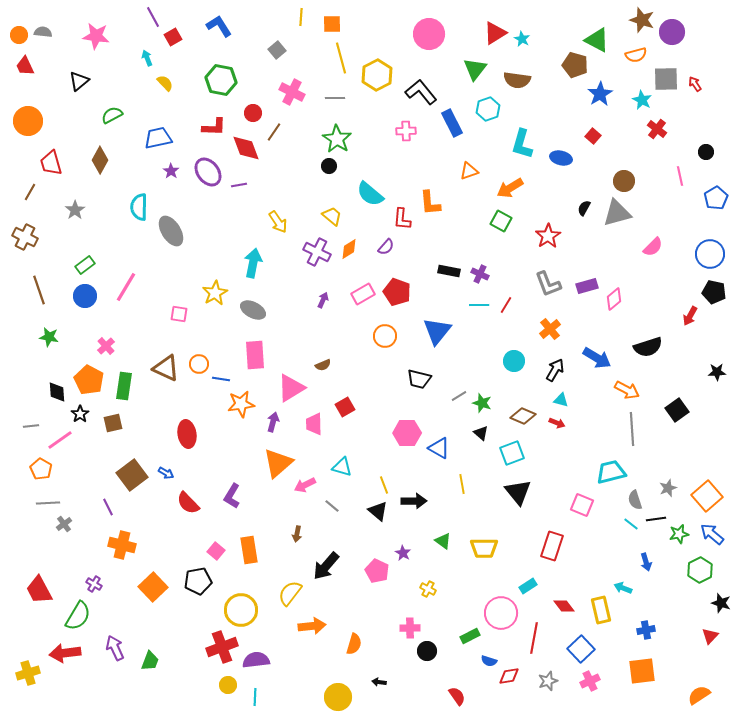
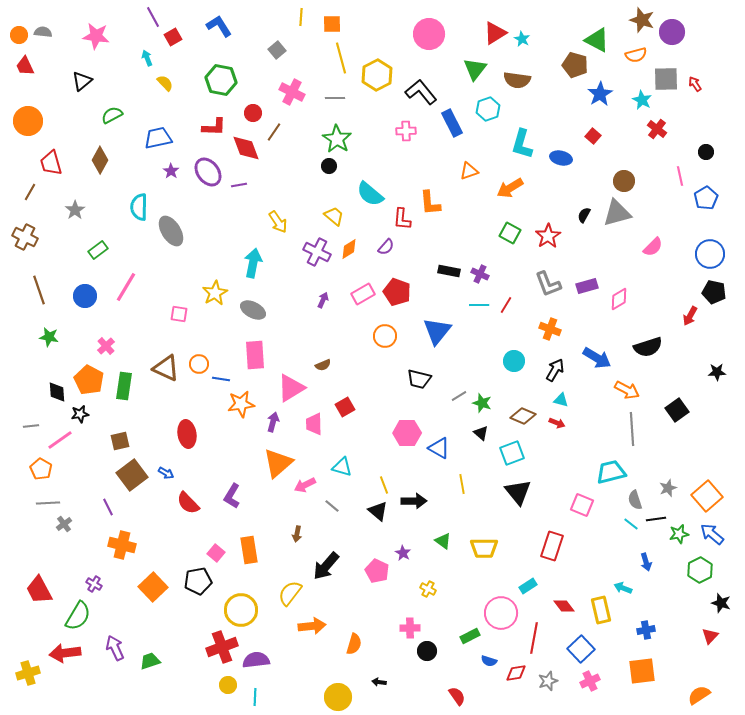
black triangle at (79, 81): moved 3 px right
blue pentagon at (716, 198): moved 10 px left
black semicircle at (584, 208): moved 7 px down
yellow trapezoid at (332, 216): moved 2 px right
green square at (501, 221): moved 9 px right, 12 px down
green rectangle at (85, 265): moved 13 px right, 15 px up
pink diamond at (614, 299): moved 5 px right; rotated 10 degrees clockwise
orange cross at (550, 329): rotated 30 degrees counterclockwise
black star at (80, 414): rotated 24 degrees clockwise
brown square at (113, 423): moved 7 px right, 18 px down
pink square at (216, 551): moved 2 px down
green trapezoid at (150, 661): rotated 130 degrees counterclockwise
red diamond at (509, 676): moved 7 px right, 3 px up
